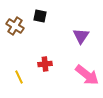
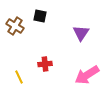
purple triangle: moved 3 px up
pink arrow: rotated 110 degrees clockwise
